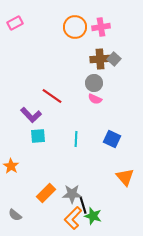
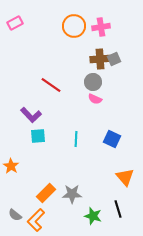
orange circle: moved 1 px left, 1 px up
gray square: rotated 24 degrees clockwise
gray circle: moved 1 px left, 1 px up
red line: moved 1 px left, 11 px up
black line: moved 35 px right, 4 px down
orange L-shape: moved 37 px left, 2 px down
